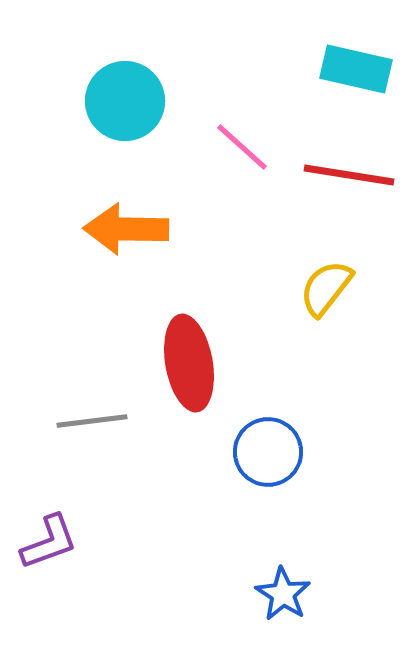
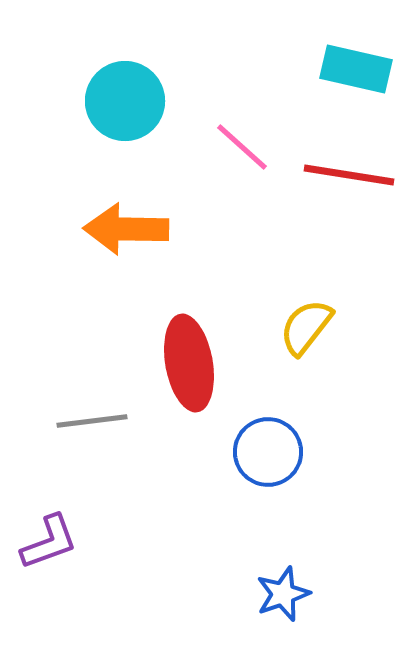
yellow semicircle: moved 20 px left, 39 px down
blue star: rotated 20 degrees clockwise
